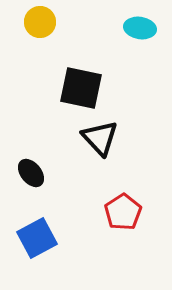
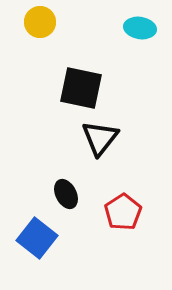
black triangle: rotated 21 degrees clockwise
black ellipse: moved 35 px right, 21 px down; rotated 12 degrees clockwise
blue square: rotated 24 degrees counterclockwise
